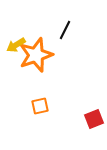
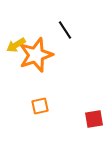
black line: rotated 60 degrees counterclockwise
red square: rotated 12 degrees clockwise
